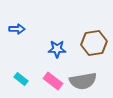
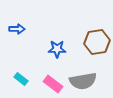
brown hexagon: moved 3 px right, 1 px up
pink rectangle: moved 3 px down
